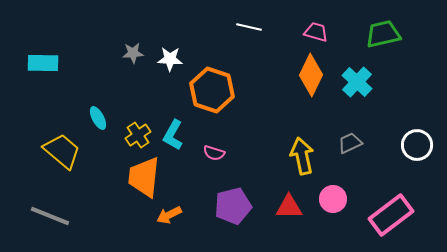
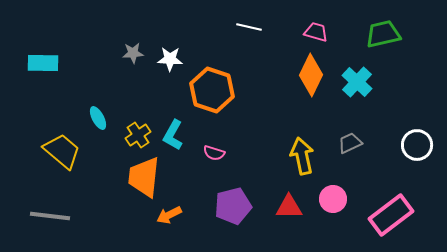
gray line: rotated 15 degrees counterclockwise
